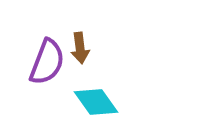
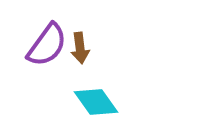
purple semicircle: moved 17 px up; rotated 15 degrees clockwise
